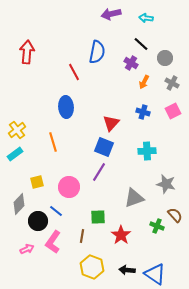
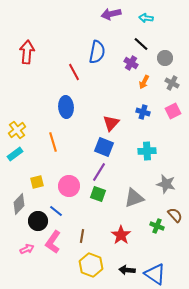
pink circle: moved 1 px up
green square: moved 23 px up; rotated 21 degrees clockwise
yellow hexagon: moved 1 px left, 2 px up
